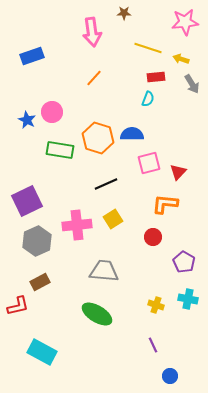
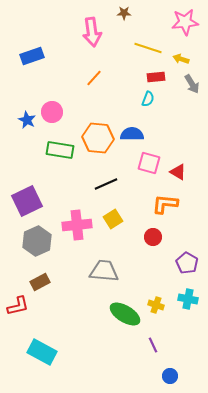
orange hexagon: rotated 12 degrees counterclockwise
pink square: rotated 30 degrees clockwise
red triangle: rotated 42 degrees counterclockwise
purple pentagon: moved 3 px right, 1 px down
green ellipse: moved 28 px right
